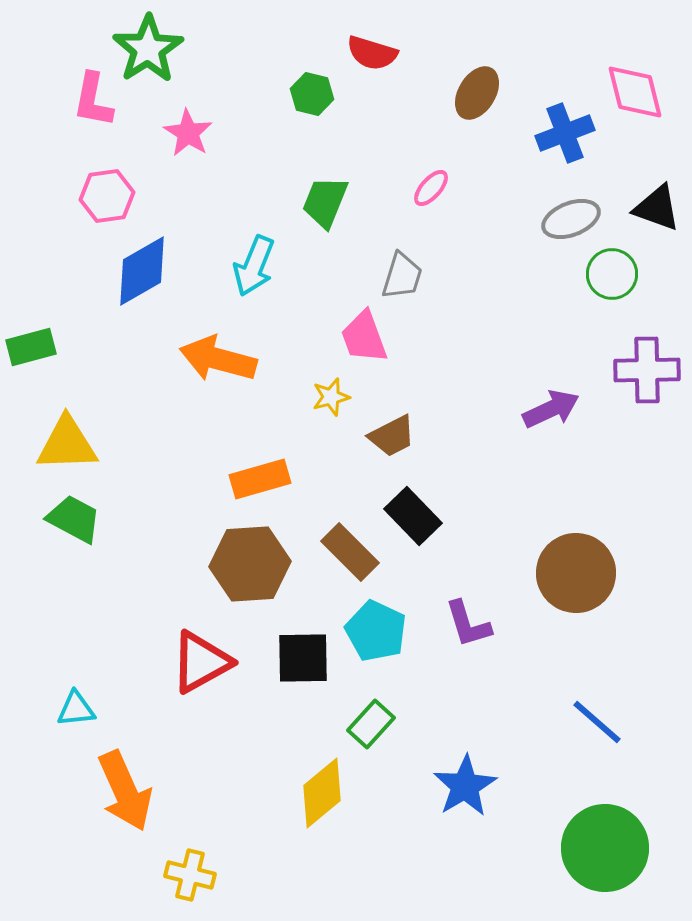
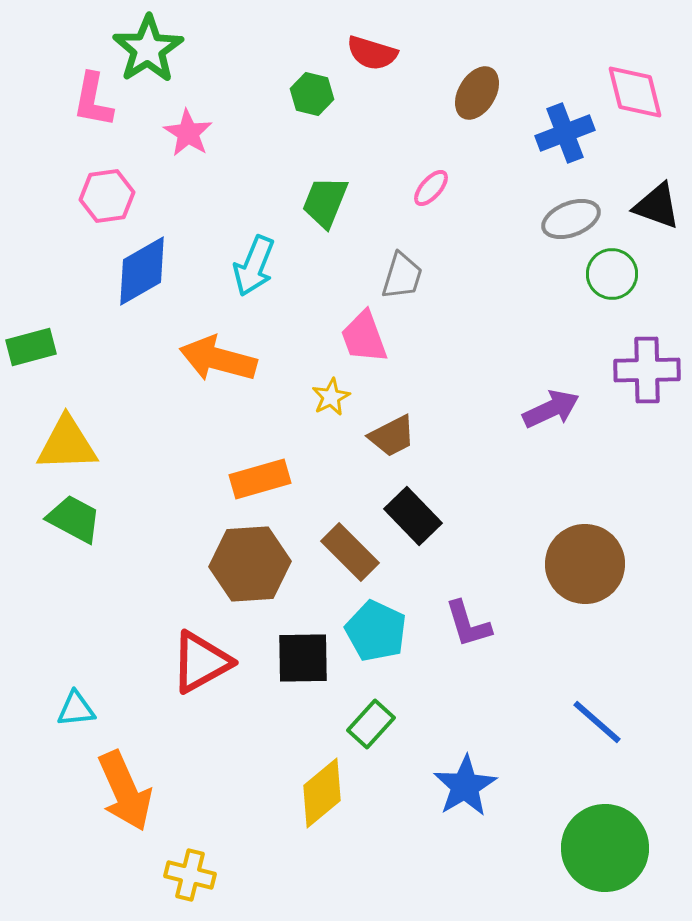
black triangle at (657, 208): moved 2 px up
yellow star at (331, 397): rotated 12 degrees counterclockwise
brown circle at (576, 573): moved 9 px right, 9 px up
